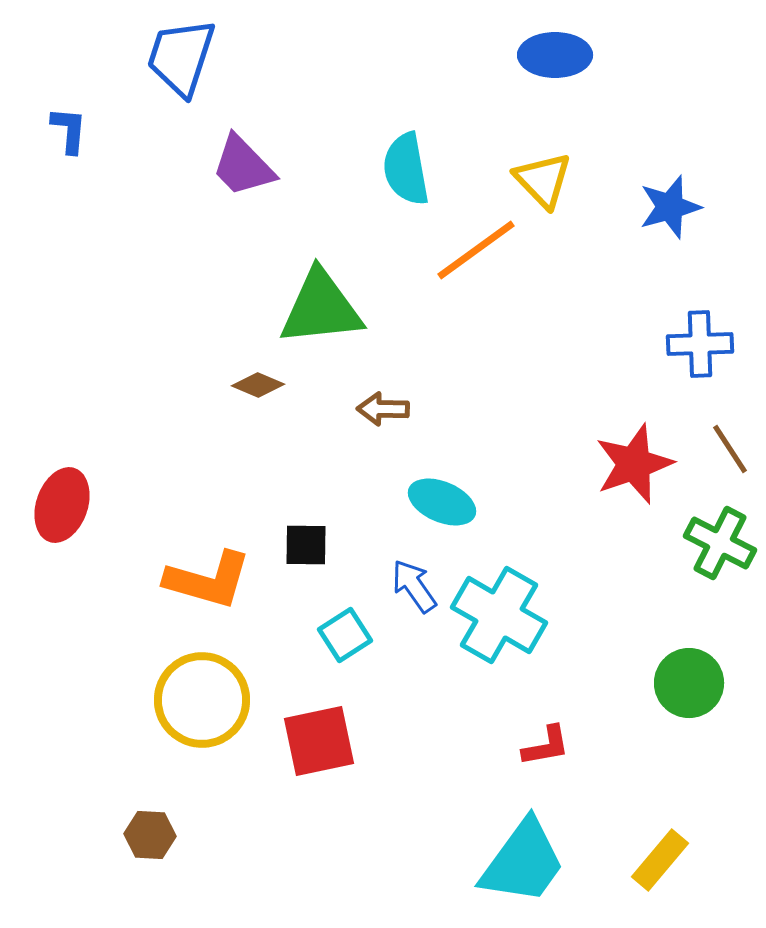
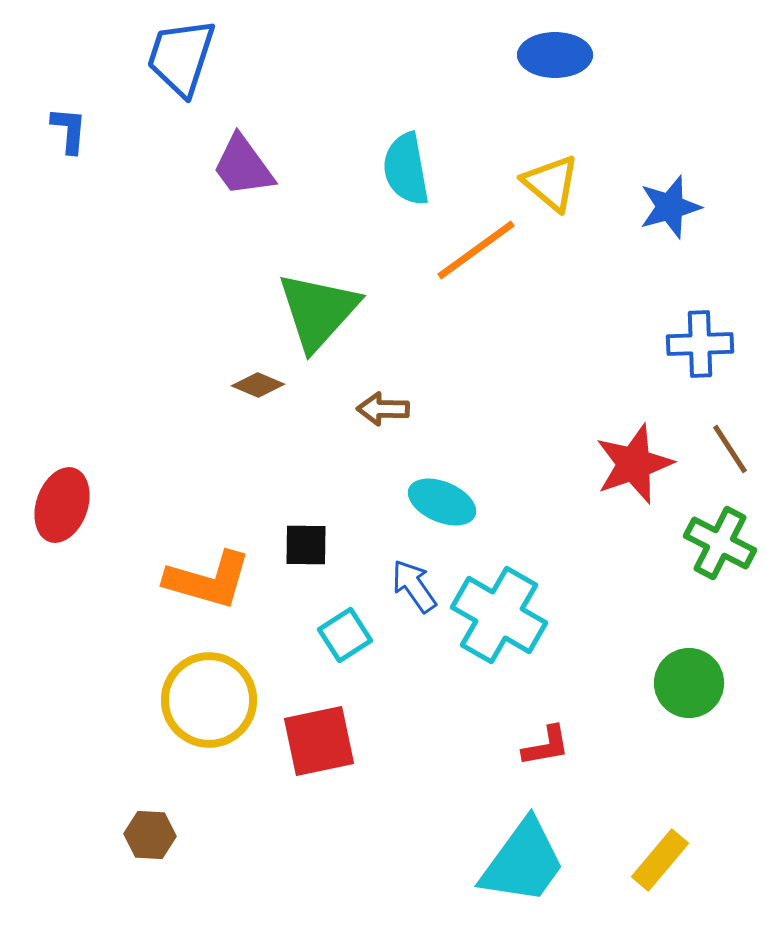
purple trapezoid: rotated 8 degrees clockwise
yellow triangle: moved 8 px right, 3 px down; rotated 6 degrees counterclockwise
green triangle: moved 3 px left, 3 px down; rotated 42 degrees counterclockwise
yellow circle: moved 7 px right
